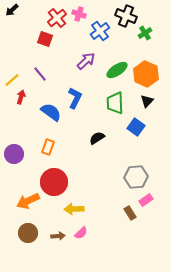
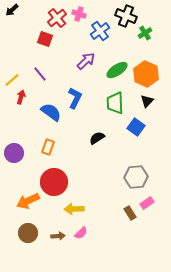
purple circle: moved 1 px up
pink rectangle: moved 1 px right, 3 px down
